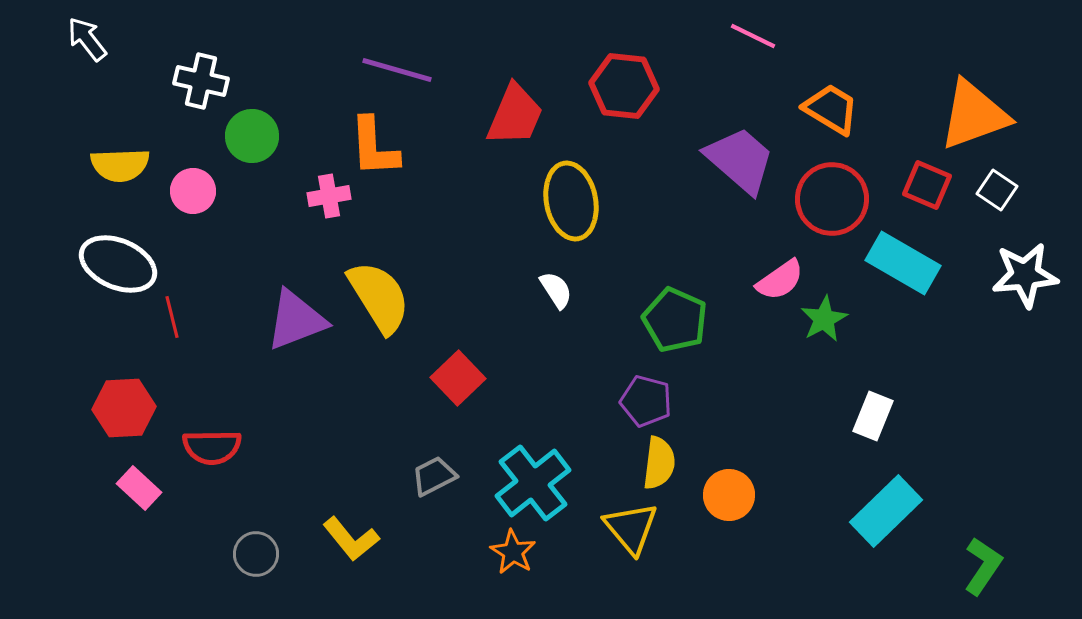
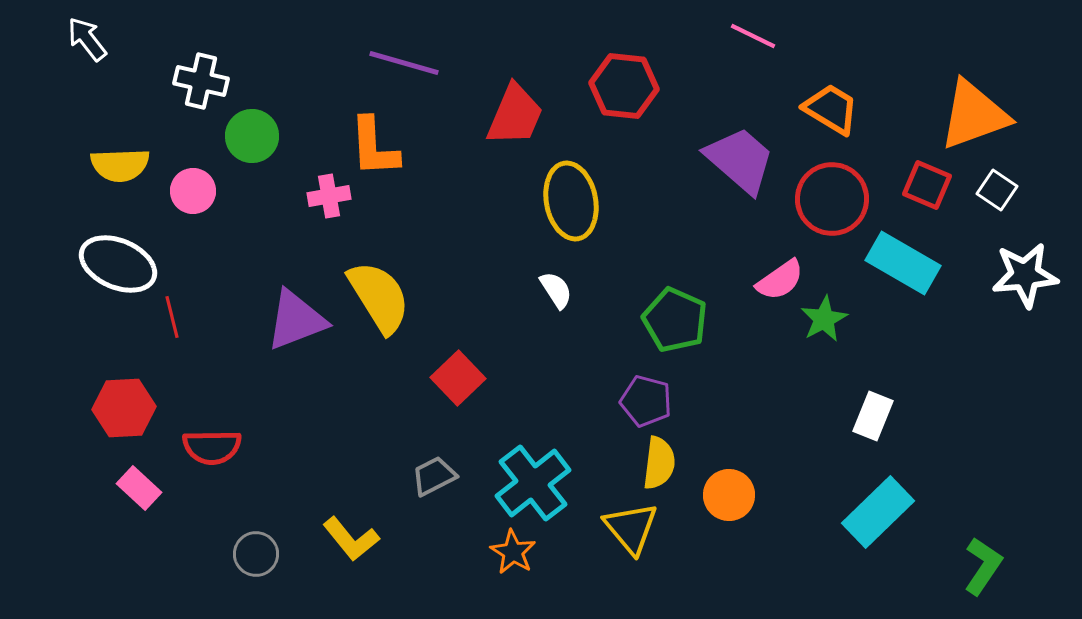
purple line at (397, 70): moved 7 px right, 7 px up
cyan rectangle at (886, 511): moved 8 px left, 1 px down
